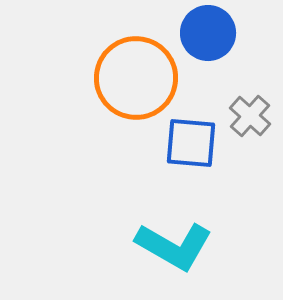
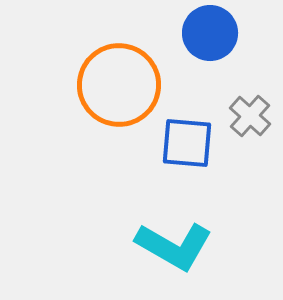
blue circle: moved 2 px right
orange circle: moved 17 px left, 7 px down
blue square: moved 4 px left
